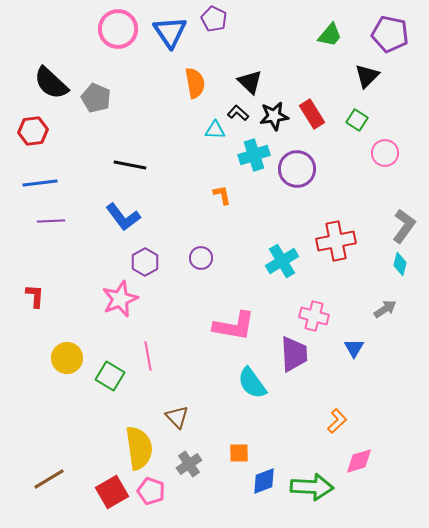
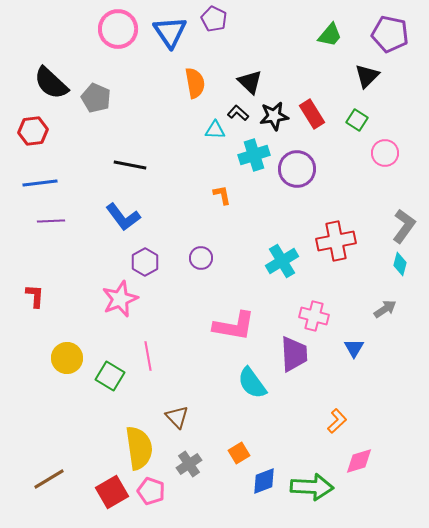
orange square at (239, 453): rotated 30 degrees counterclockwise
